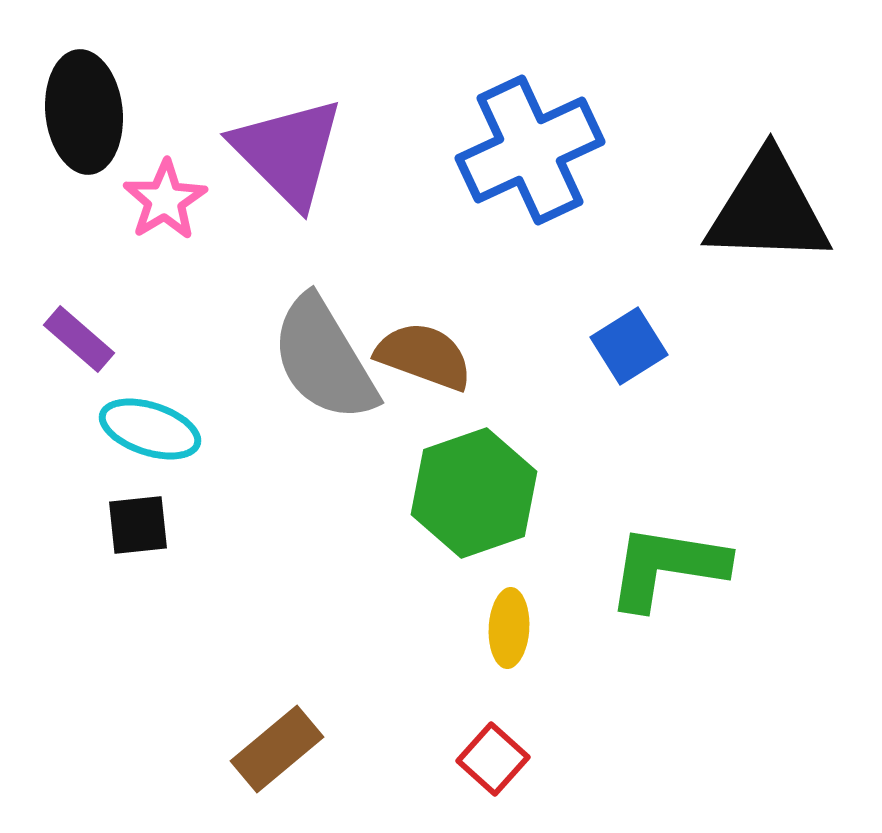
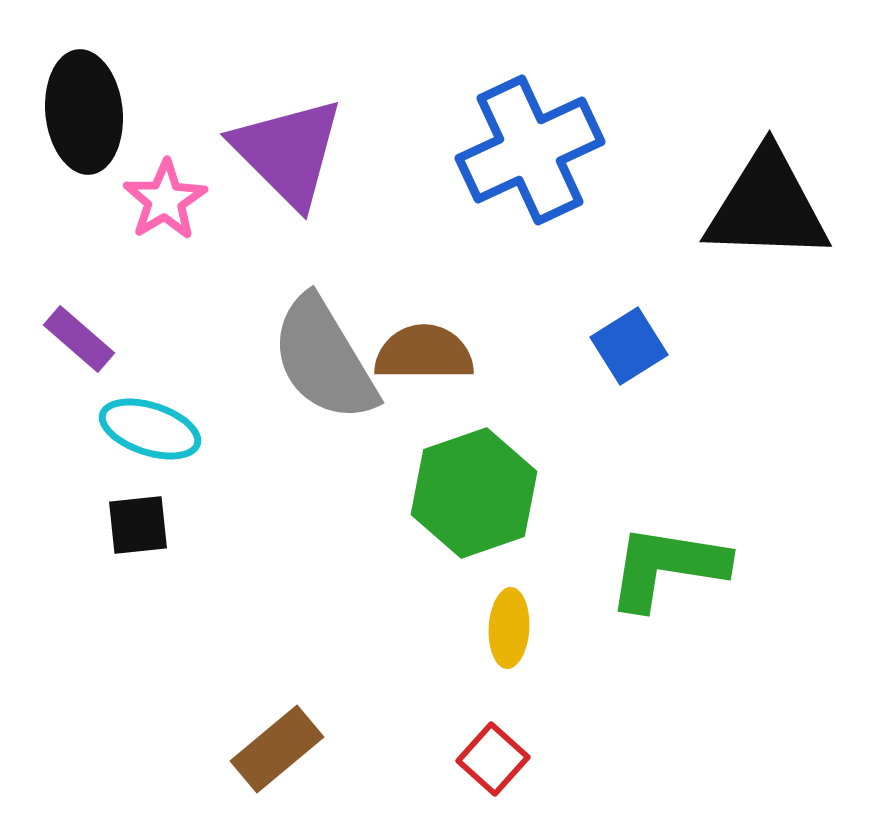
black triangle: moved 1 px left, 3 px up
brown semicircle: moved 3 px up; rotated 20 degrees counterclockwise
